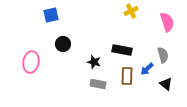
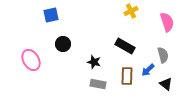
black rectangle: moved 3 px right, 4 px up; rotated 18 degrees clockwise
pink ellipse: moved 2 px up; rotated 40 degrees counterclockwise
blue arrow: moved 1 px right, 1 px down
